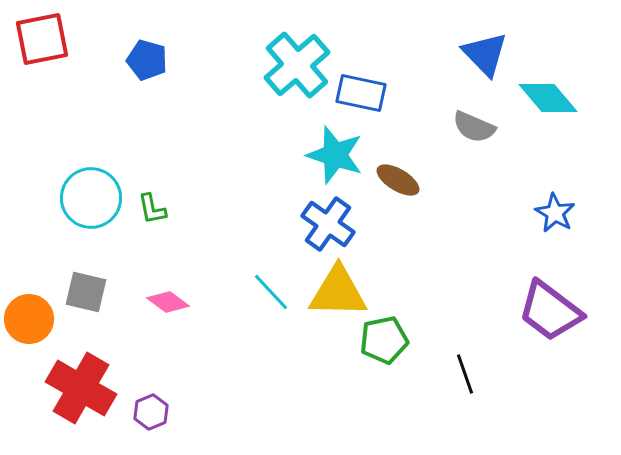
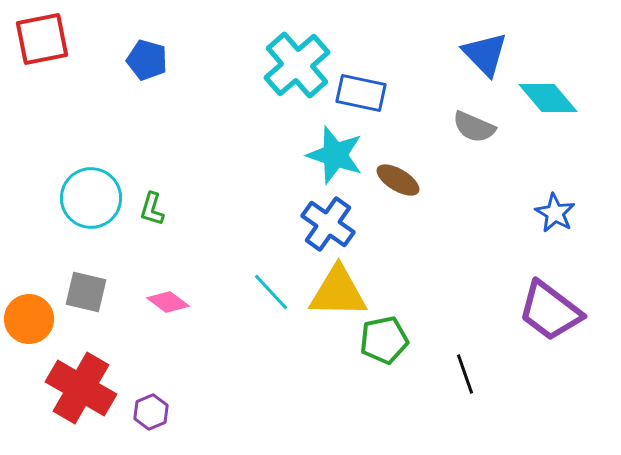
green L-shape: rotated 28 degrees clockwise
